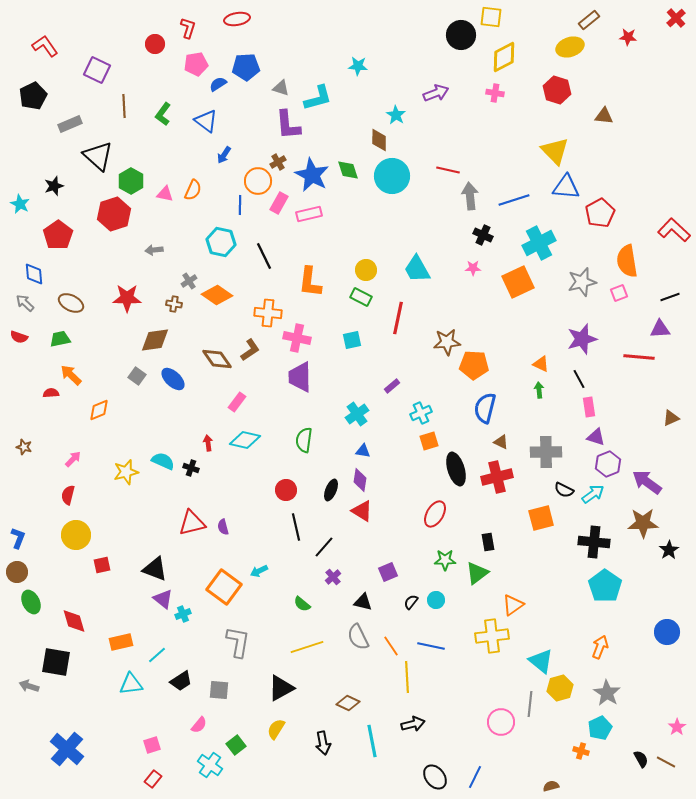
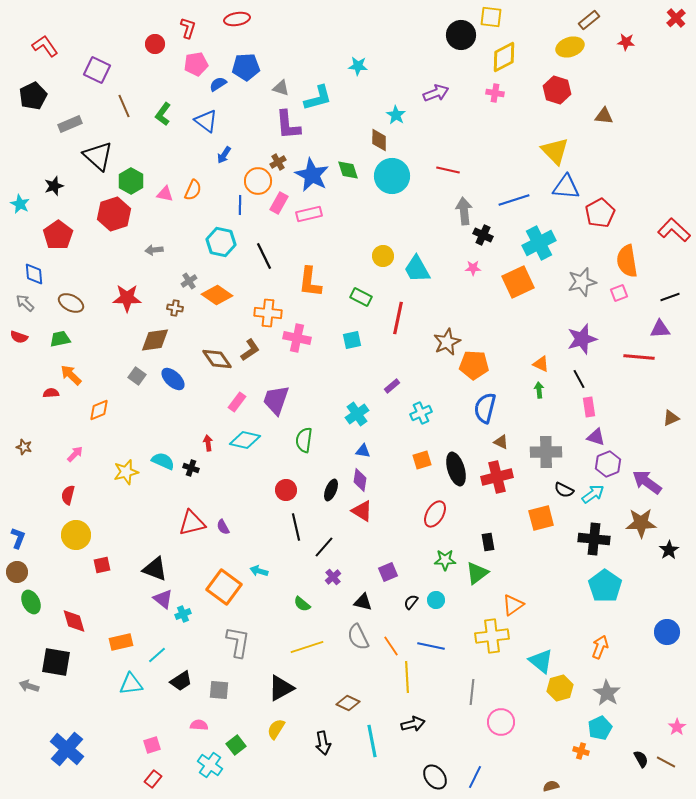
red star at (628, 37): moved 2 px left, 5 px down
brown line at (124, 106): rotated 20 degrees counterclockwise
gray arrow at (470, 196): moved 6 px left, 15 px down
yellow circle at (366, 270): moved 17 px right, 14 px up
brown cross at (174, 304): moved 1 px right, 4 px down
brown star at (447, 342): rotated 20 degrees counterclockwise
purple trapezoid at (300, 377): moved 24 px left, 23 px down; rotated 20 degrees clockwise
orange square at (429, 441): moved 7 px left, 19 px down
pink arrow at (73, 459): moved 2 px right, 5 px up
brown star at (643, 523): moved 2 px left
purple semicircle at (223, 527): rotated 14 degrees counterclockwise
black cross at (594, 542): moved 3 px up
cyan arrow at (259, 571): rotated 42 degrees clockwise
gray line at (530, 704): moved 58 px left, 12 px up
pink semicircle at (199, 725): rotated 126 degrees counterclockwise
